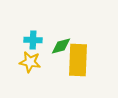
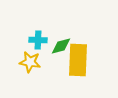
cyan cross: moved 5 px right
